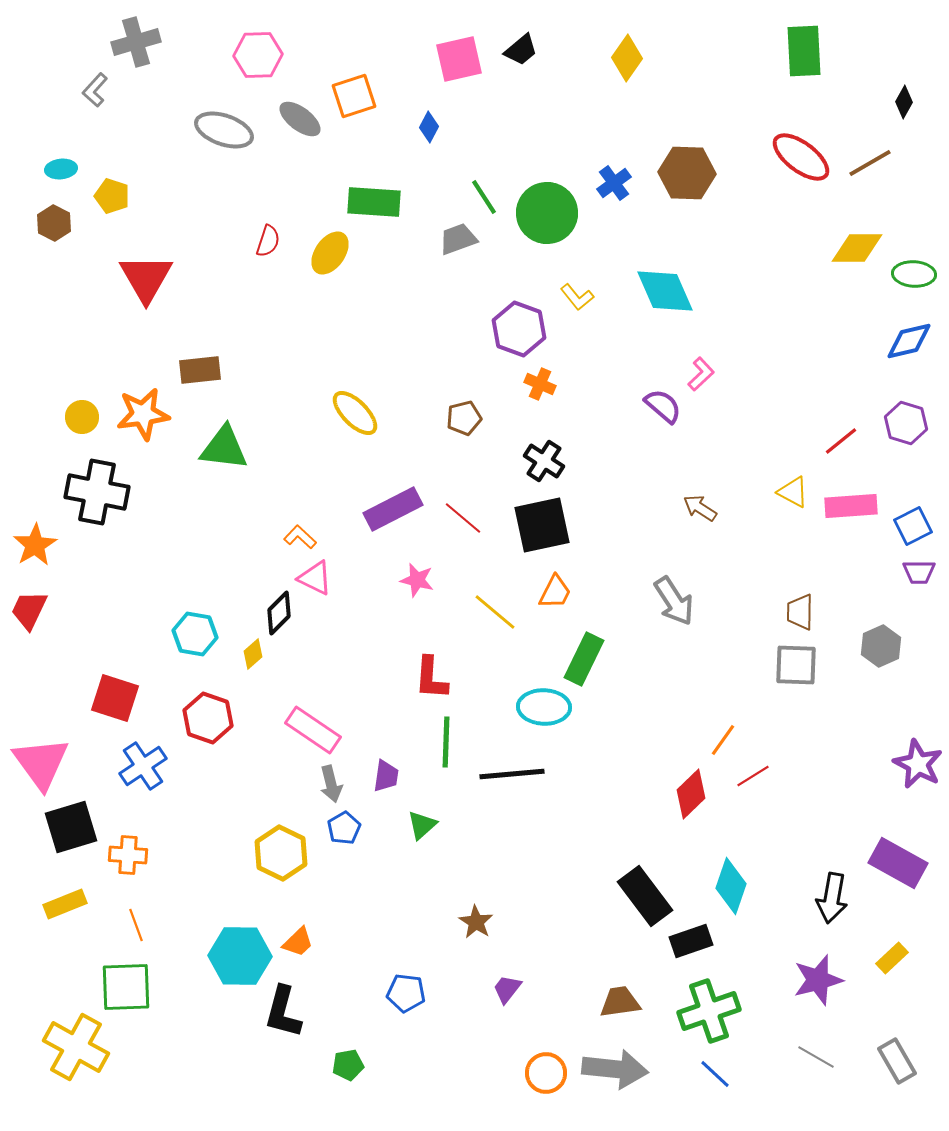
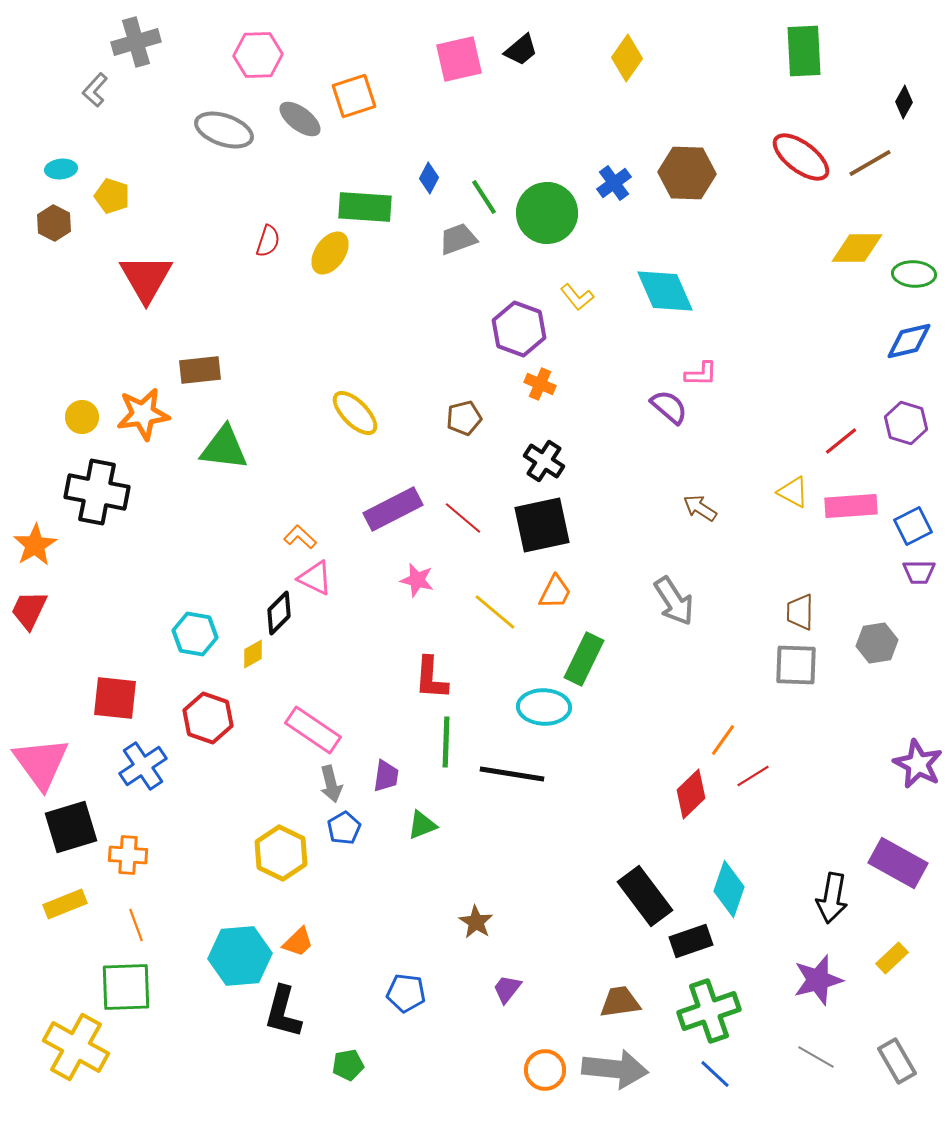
blue diamond at (429, 127): moved 51 px down
green rectangle at (374, 202): moved 9 px left, 5 px down
pink L-shape at (701, 374): rotated 44 degrees clockwise
purple semicircle at (663, 406): moved 6 px right, 1 px down
gray hexagon at (881, 646): moved 4 px left, 3 px up; rotated 15 degrees clockwise
yellow diamond at (253, 654): rotated 12 degrees clockwise
red square at (115, 698): rotated 12 degrees counterclockwise
black line at (512, 774): rotated 14 degrees clockwise
green triangle at (422, 825): rotated 20 degrees clockwise
cyan diamond at (731, 886): moved 2 px left, 3 px down
cyan hexagon at (240, 956): rotated 6 degrees counterclockwise
orange circle at (546, 1073): moved 1 px left, 3 px up
